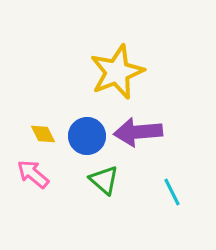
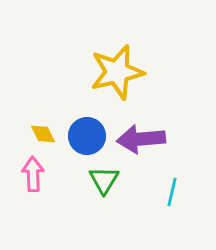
yellow star: rotated 8 degrees clockwise
purple arrow: moved 3 px right, 7 px down
pink arrow: rotated 48 degrees clockwise
green triangle: rotated 20 degrees clockwise
cyan line: rotated 40 degrees clockwise
